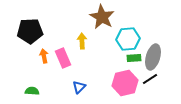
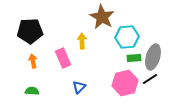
cyan hexagon: moved 1 px left, 2 px up
orange arrow: moved 11 px left, 5 px down
